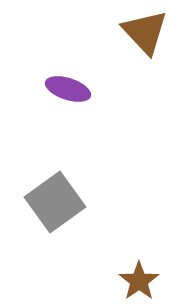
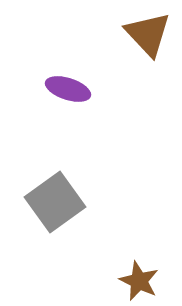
brown triangle: moved 3 px right, 2 px down
brown star: rotated 12 degrees counterclockwise
